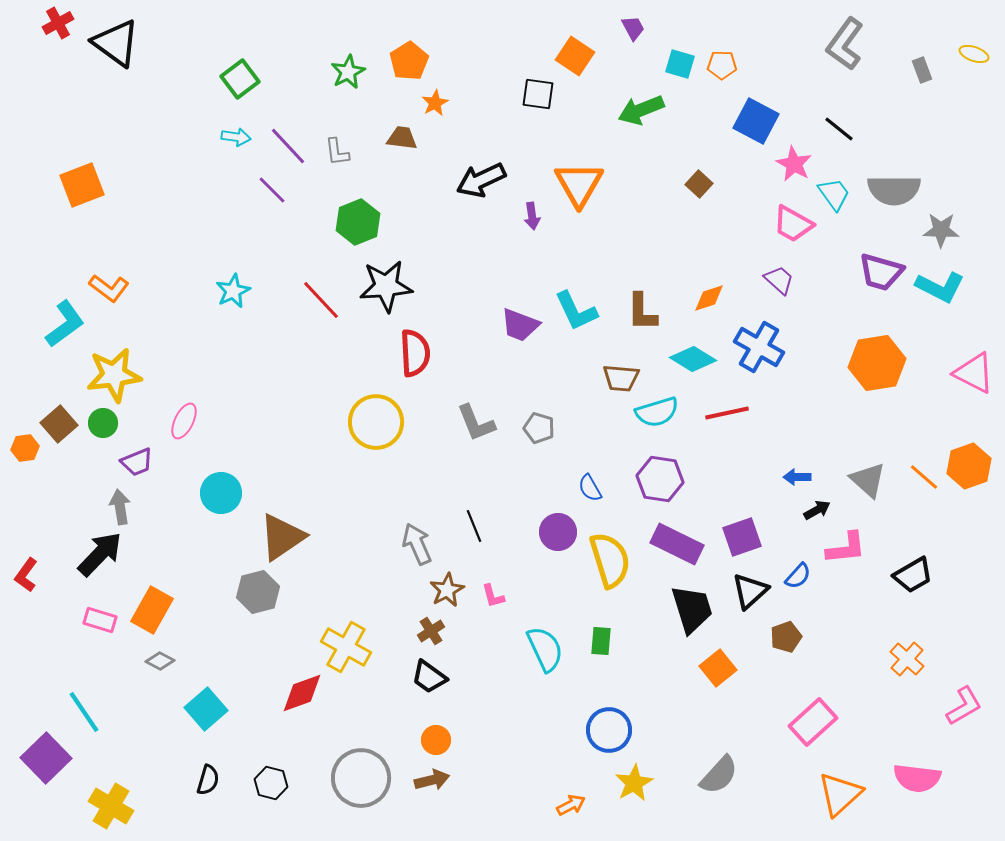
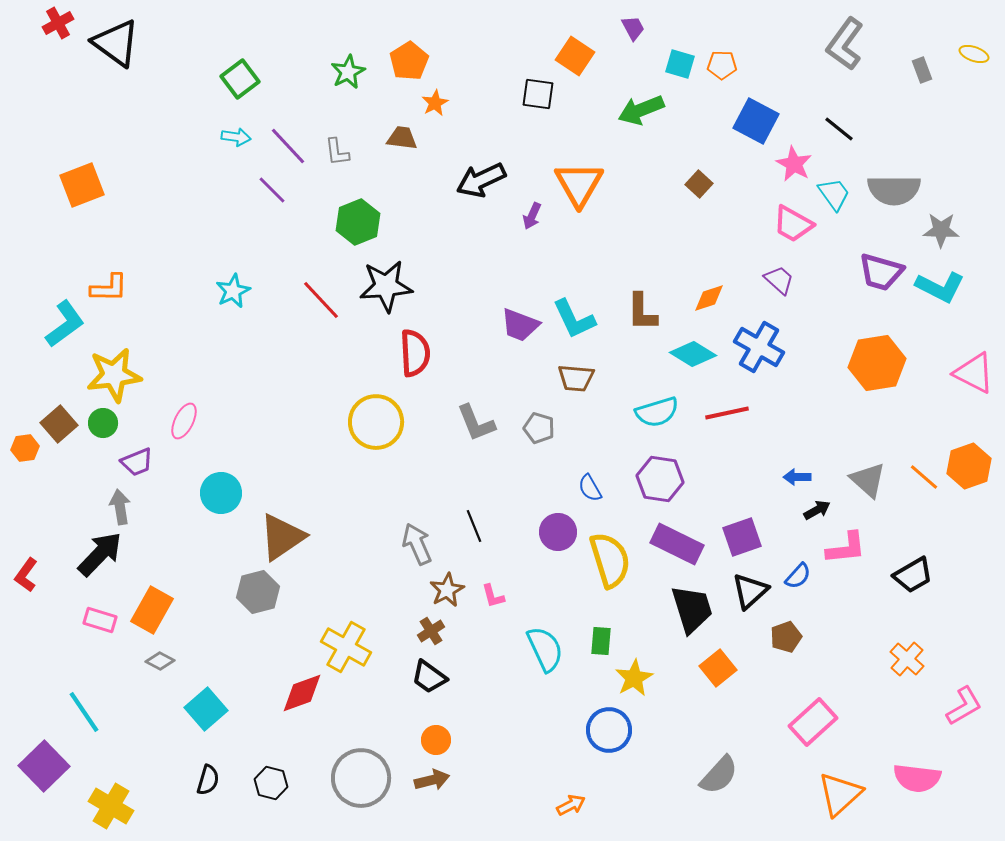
purple arrow at (532, 216): rotated 32 degrees clockwise
orange L-shape at (109, 288): rotated 36 degrees counterclockwise
cyan L-shape at (576, 311): moved 2 px left, 8 px down
cyan diamond at (693, 359): moved 5 px up
brown trapezoid at (621, 378): moved 45 px left
purple square at (46, 758): moved 2 px left, 8 px down
yellow star at (634, 783): moved 105 px up
